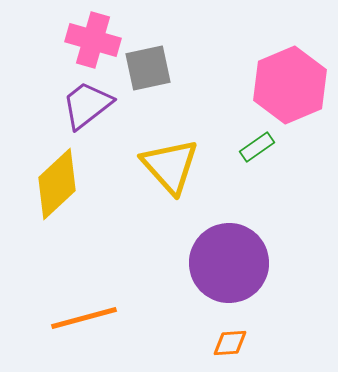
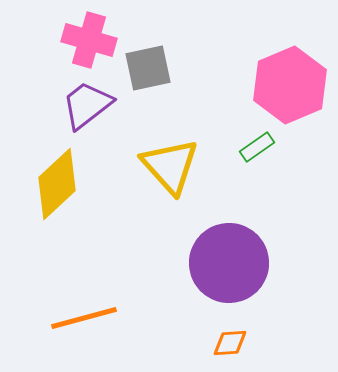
pink cross: moved 4 px left
